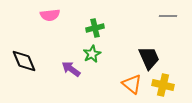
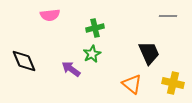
black trapezoid: moved 5 px up
yellow cross: moved 10 px right, 2 px up
